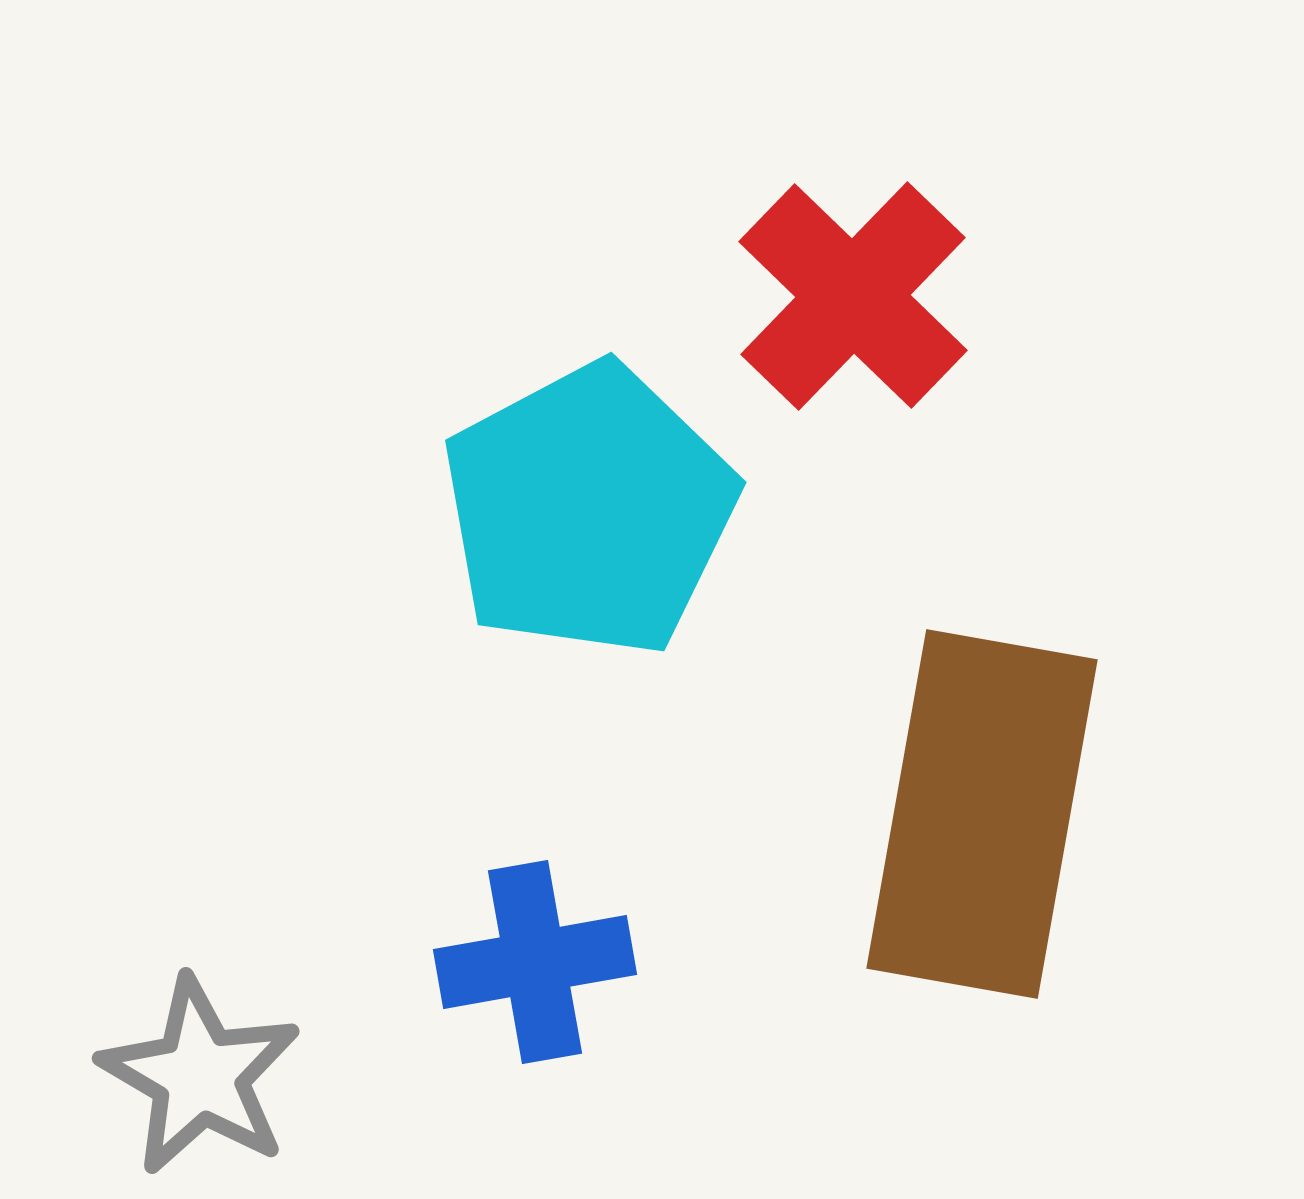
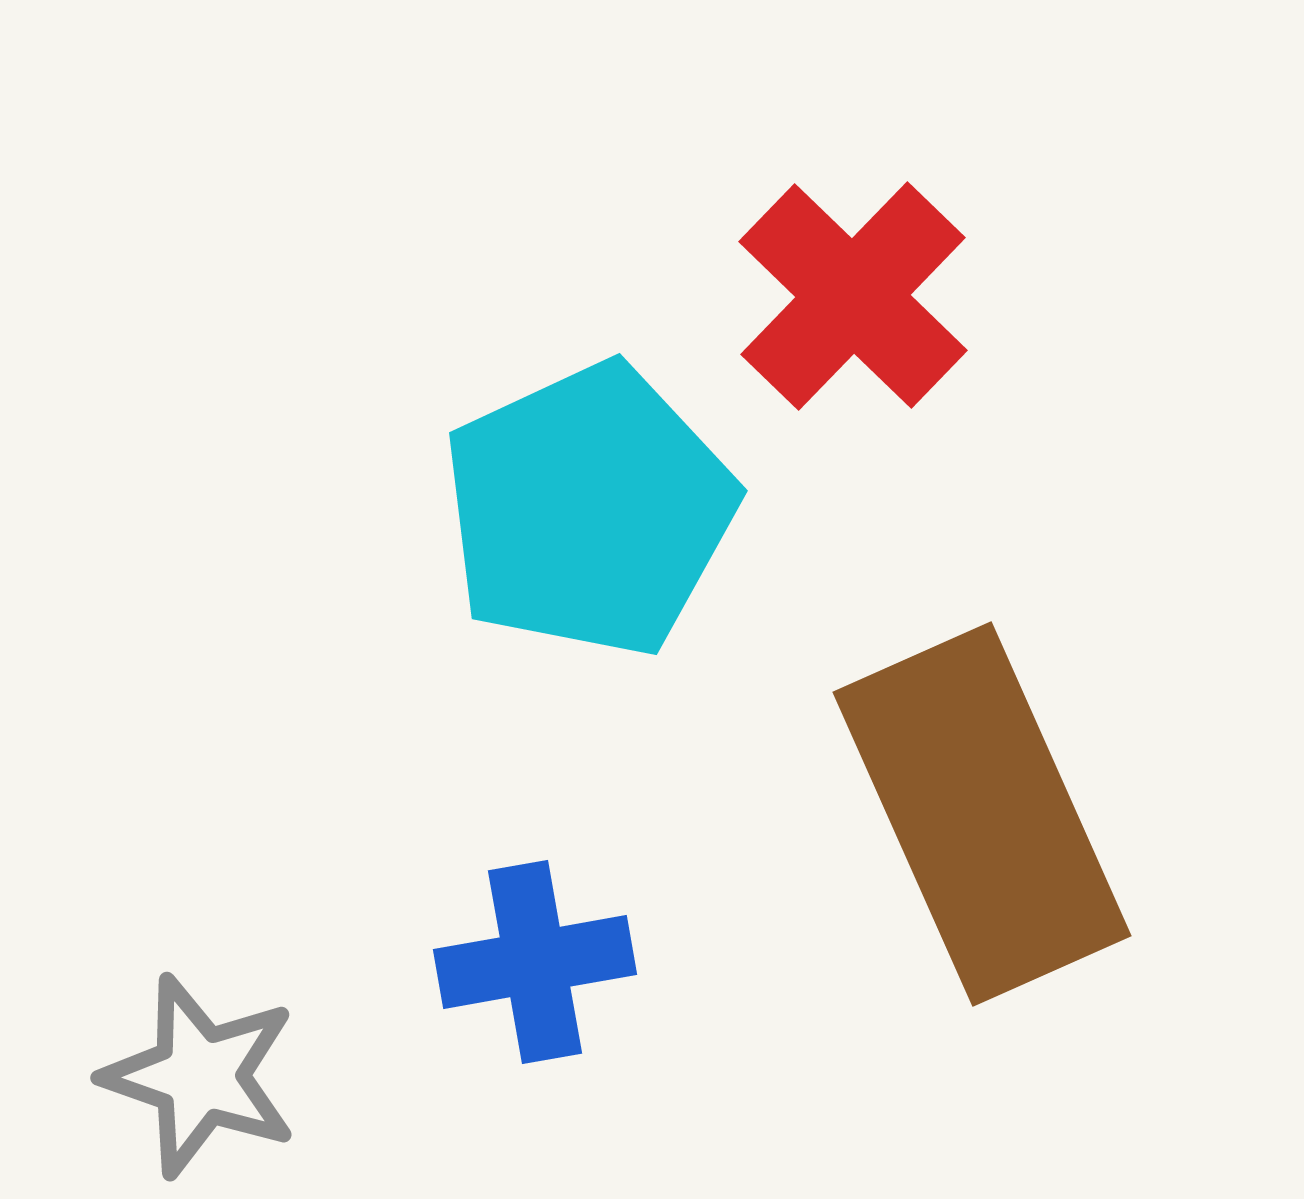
cyan pentagon: rotated 3 degrees clockwise
brown rectangle: rotated 34 degrees counterclockwise
gray star: rotated 11 degrees counterclockwise
